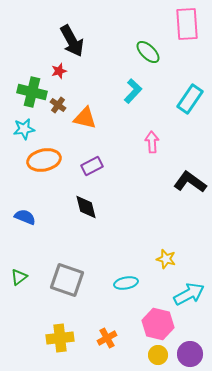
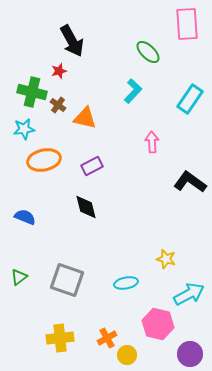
yellow circle: moved 31 px left
